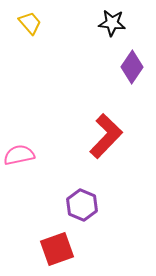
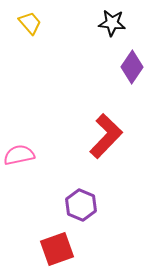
purple hexagon: moved 1 px left
